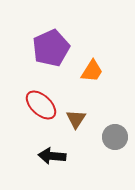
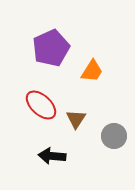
gray circle: moved 1 px left, 1 px up
